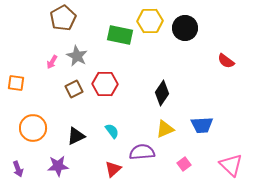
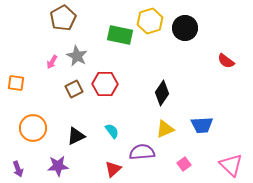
yellow hexagon: rotated 15 degrees counterclockwise
